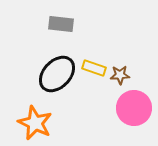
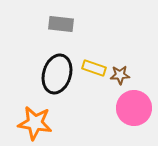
black ellipse: rotated 27 degrees counterclockwise
orange star: rotated 16 degrees counterclockwise
